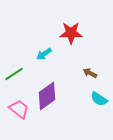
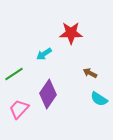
purple diamond: moved 1 px right, 2 px up; rotated 20 degrees counterclockwise
pink trapezoid: rotated 85 degrees counterclockwise
